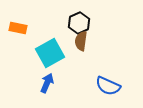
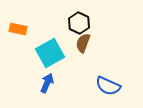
black hexagon: rotated 10 degrees counterclockwise
orange rectangle: moved 1 px down
brown semicircle: moved 2 px right, 2 px down; rotated 12 degrees clockwise
